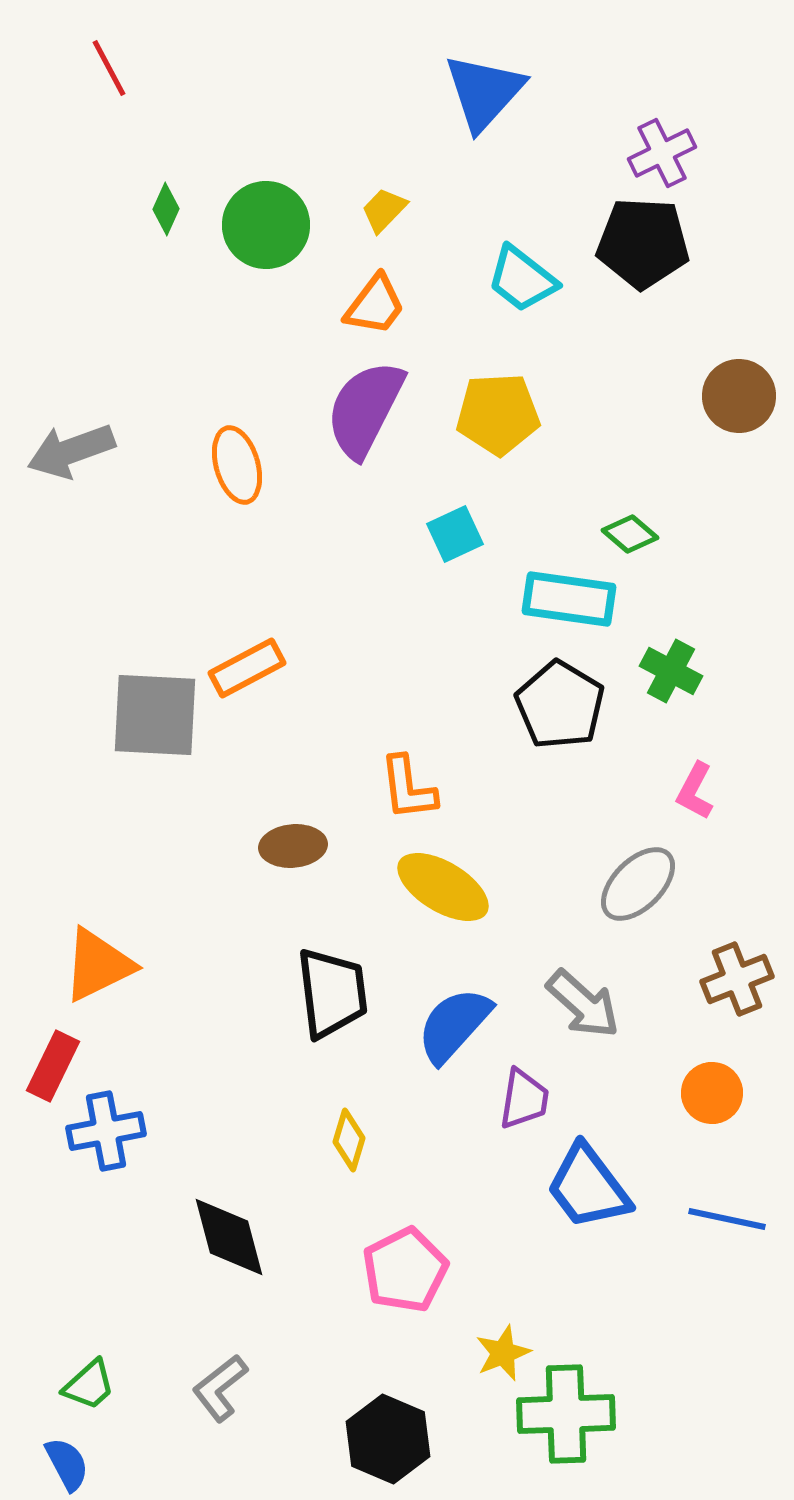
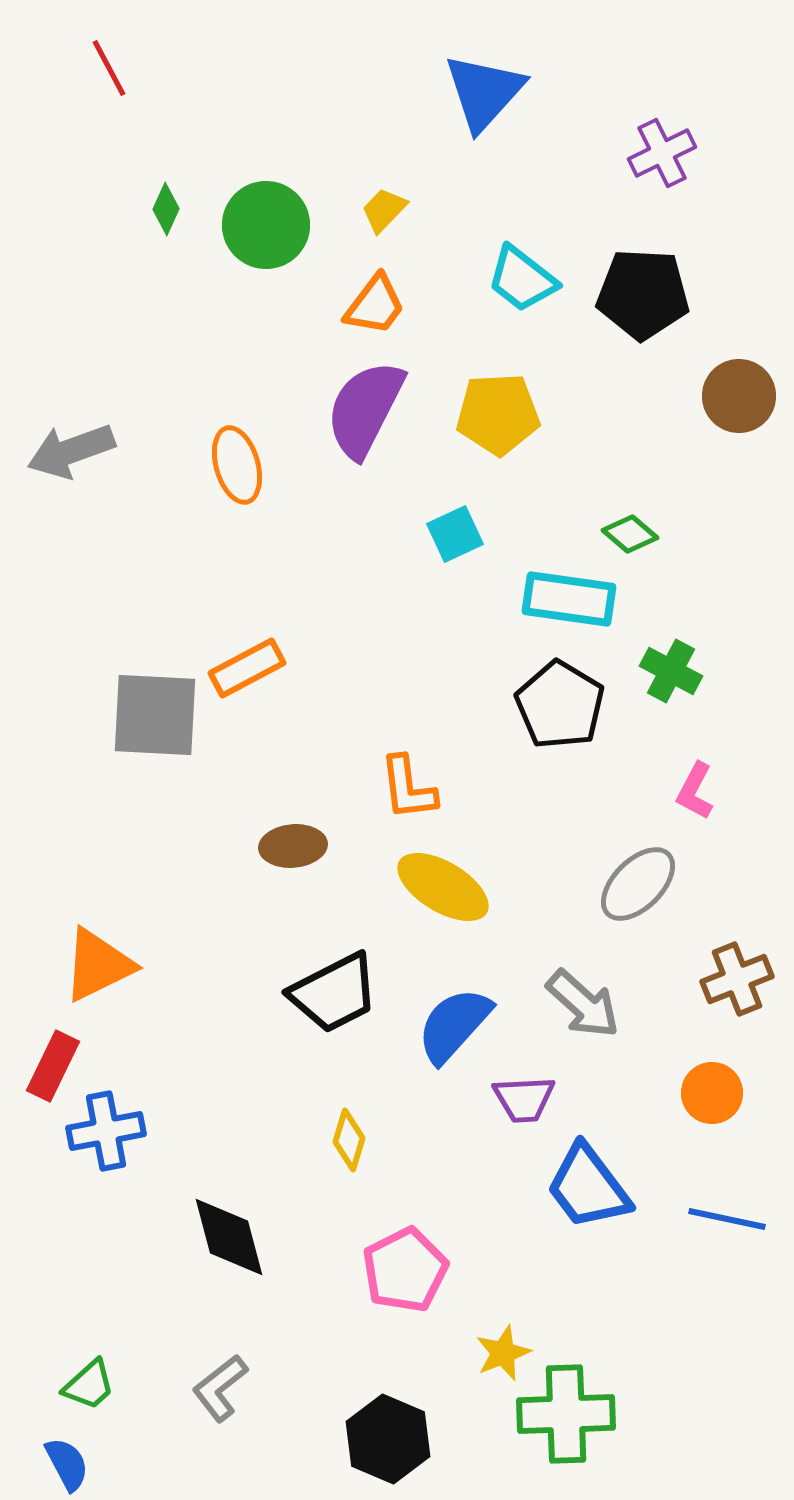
black pentagon at (643, 243): moved 51 px down
black trapezoid at (332, 993): moved 2 px right; rotated 70 degrees clockwise
purple trapezoid at (524, 1099): rotated 78 degrees clockwise
